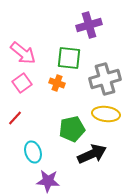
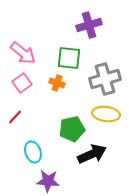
red line: moved 1 px up
